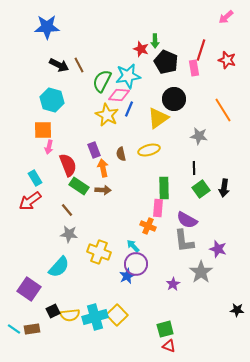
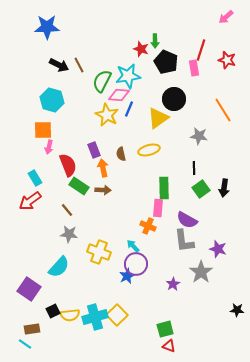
cyan line at (14, 329): moved 11 px right, 15 px down
